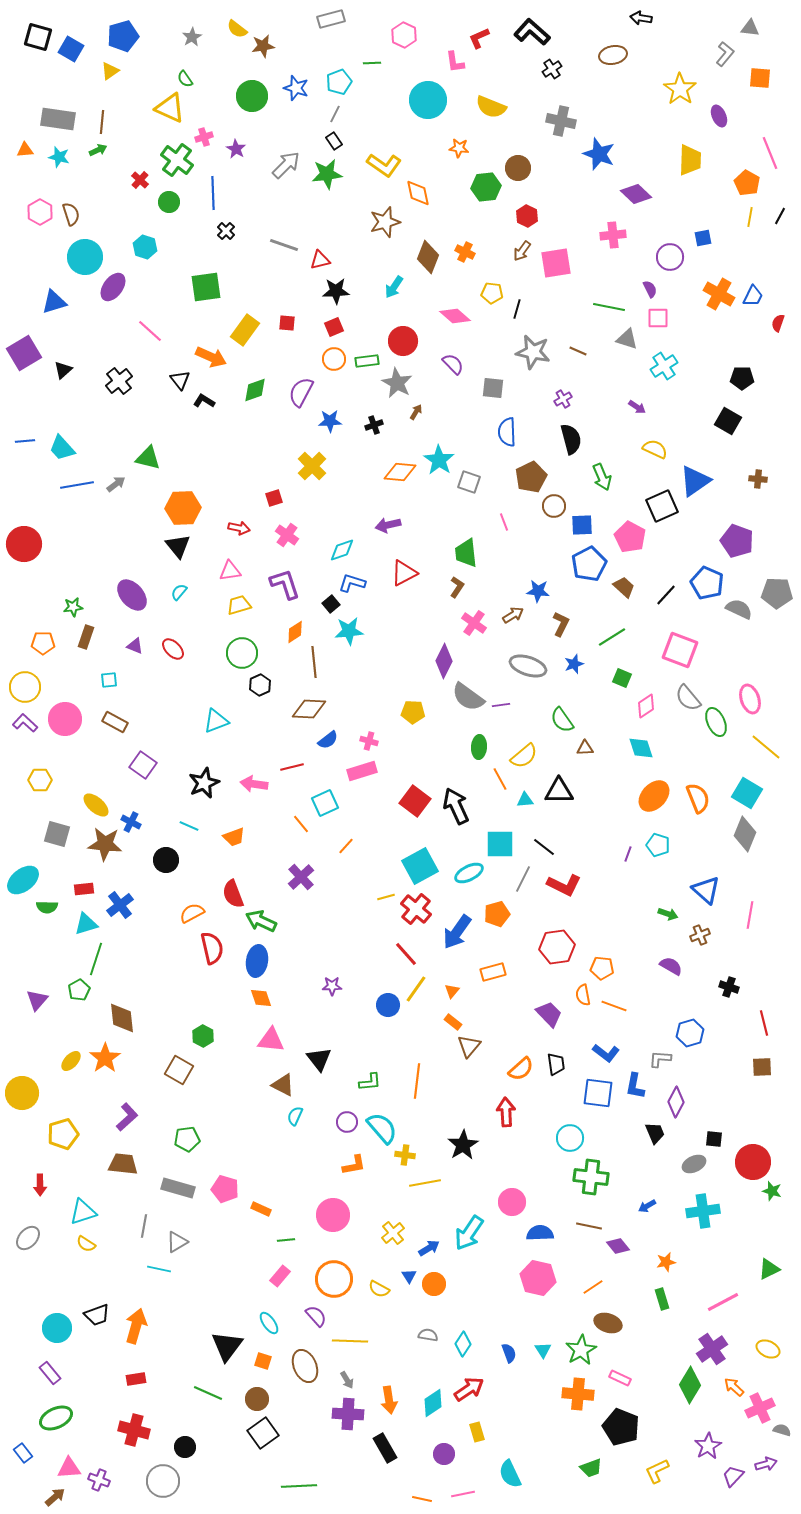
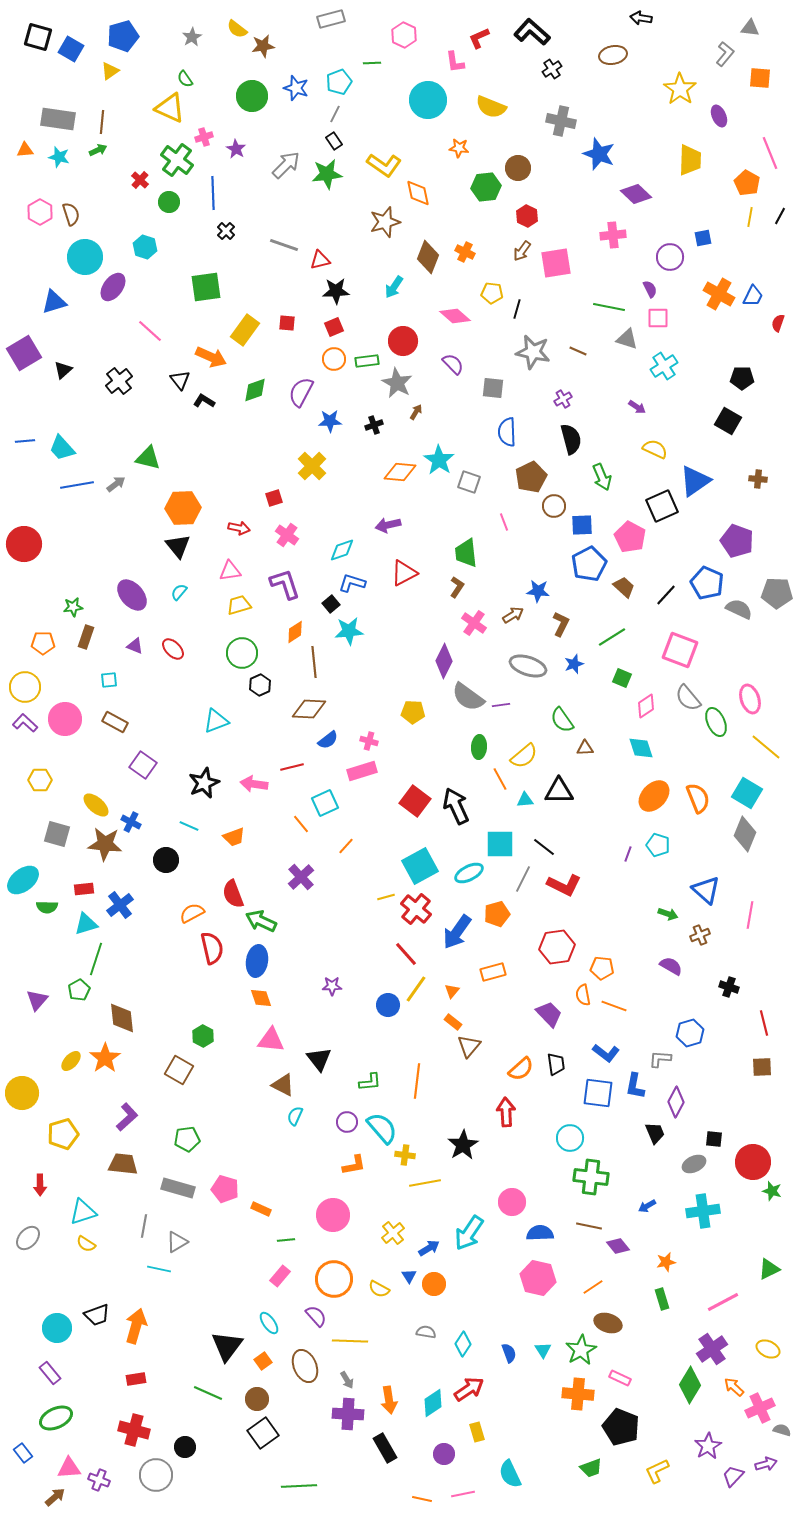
gray semicircle at (428, 1335): moved 2 px left, 3 px up
orange square at (263, 1361): rotated 36 degrees clockwise
gray circle at (163, 1481): moved 7 px left, 6 px up
